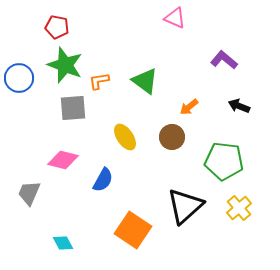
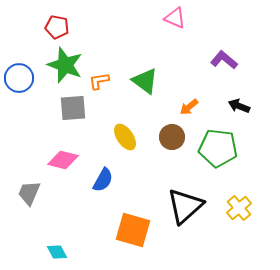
green pentagon: moved 6 px left, 13 px up
orange square: rotated 18 degrees counterclockwise
cyan diamond: moved 6 px left, 9 px down
